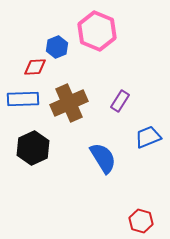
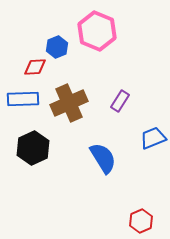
blue trapezoid: moved 5 px right, 1 px down
red hexagon: rotated 20 degrees clockwise
